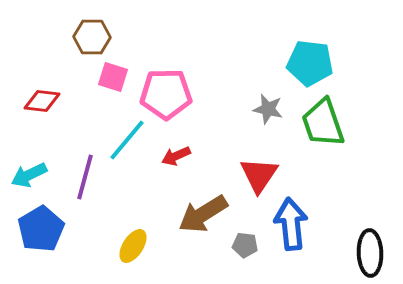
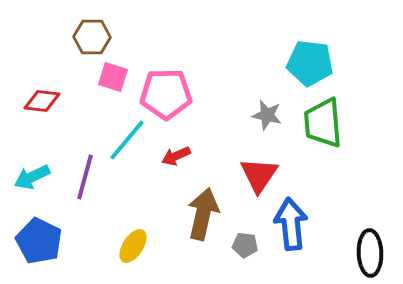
gray star: moved 1 px left, 6 px down
green trapezoid: rotated 14 degrees clockwise
cyan arrow: moved 3 px right, 2 px down
brown arrow: rotated 135 degrees clockwise
blue pentagon: moved 2 px left, 12 px down; rotated 15 degrees counterclockwise
